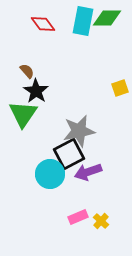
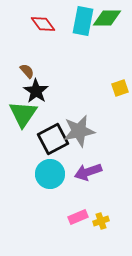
black square: moved 16 px left, 15 px up
yellow cross: rotated 28 degrees clockwise
